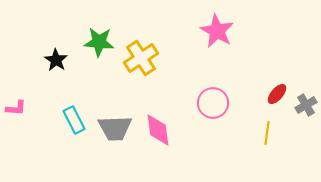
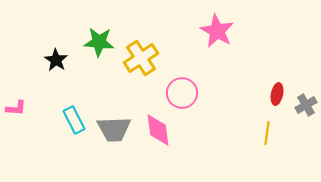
red ellipse: rotated 30 degrees counterclockwise
pink circle: moved 31 px left, 10 px up
gray trapezoid: moved 1 px left, 1 px down
